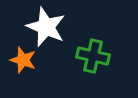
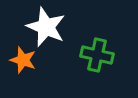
green cross: moved 4 px right, 1 px up
